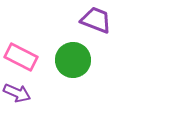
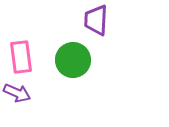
purple trapezoid: rotated 108 degrees counterclockwise
pink rectangle: rotated 56 degrees clockwise
